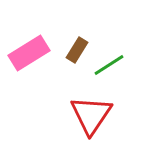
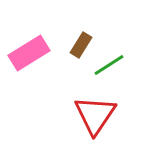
brown rectangle: moved 4 px right, 5 px up
red triangle: moved 4 px right
